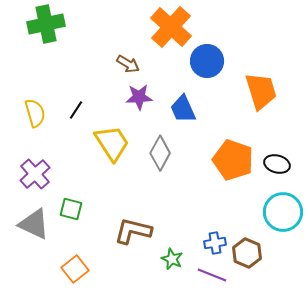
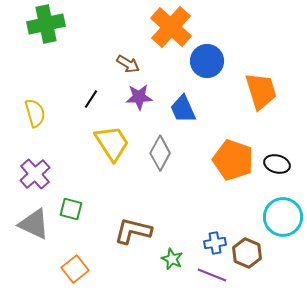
black line: moved 15 px right, 11 px up
cyan circle: moved 5 px down
